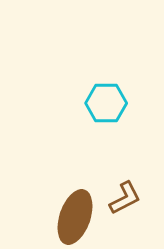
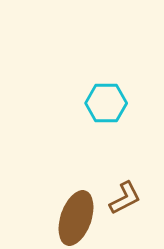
brown ellipse: moved 1 px right, 1 px down
